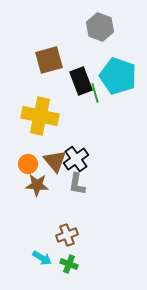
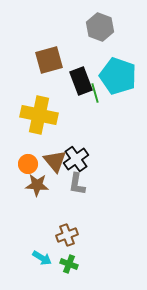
yellow cross: moved 1 px left, 1 px up
